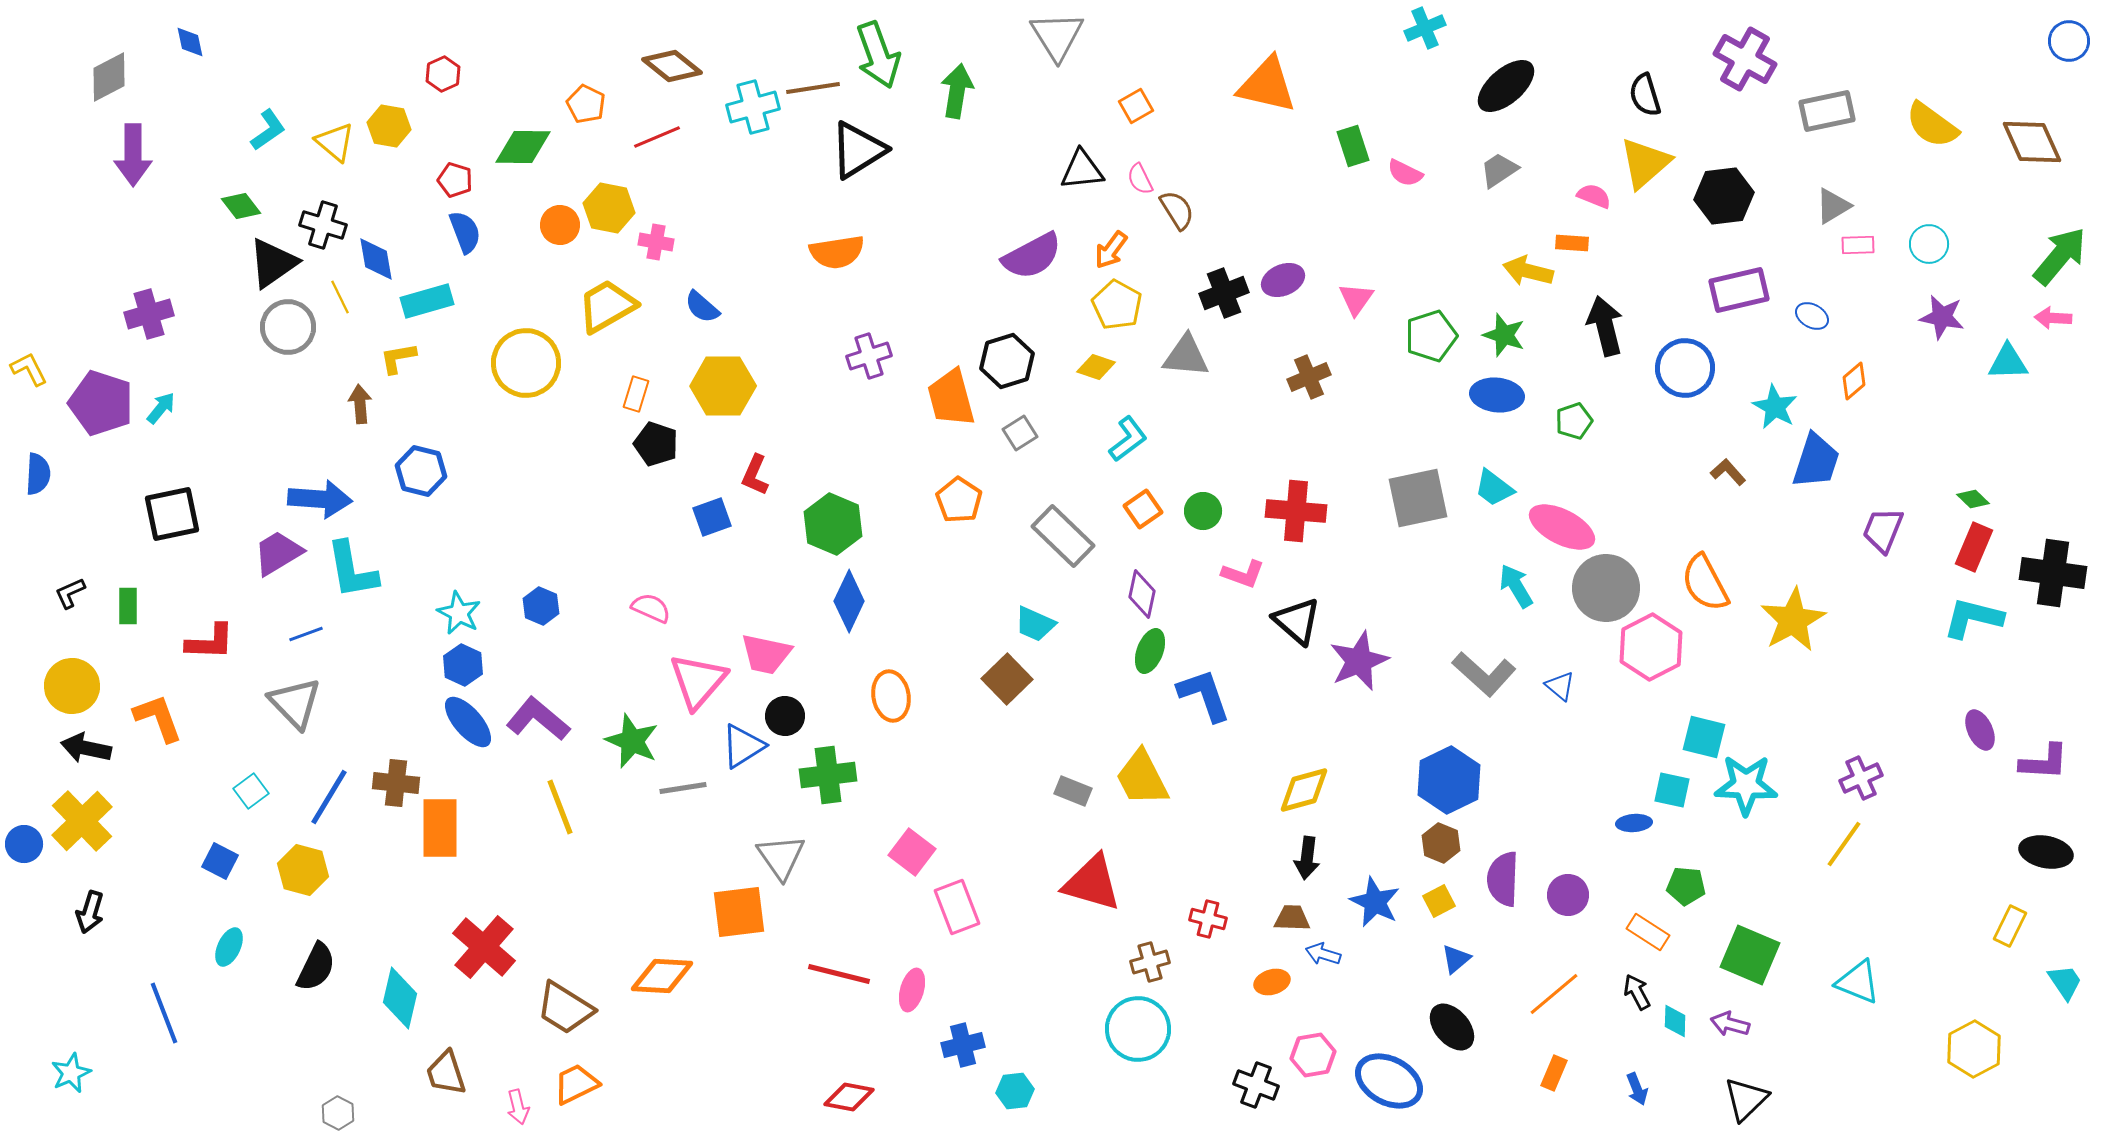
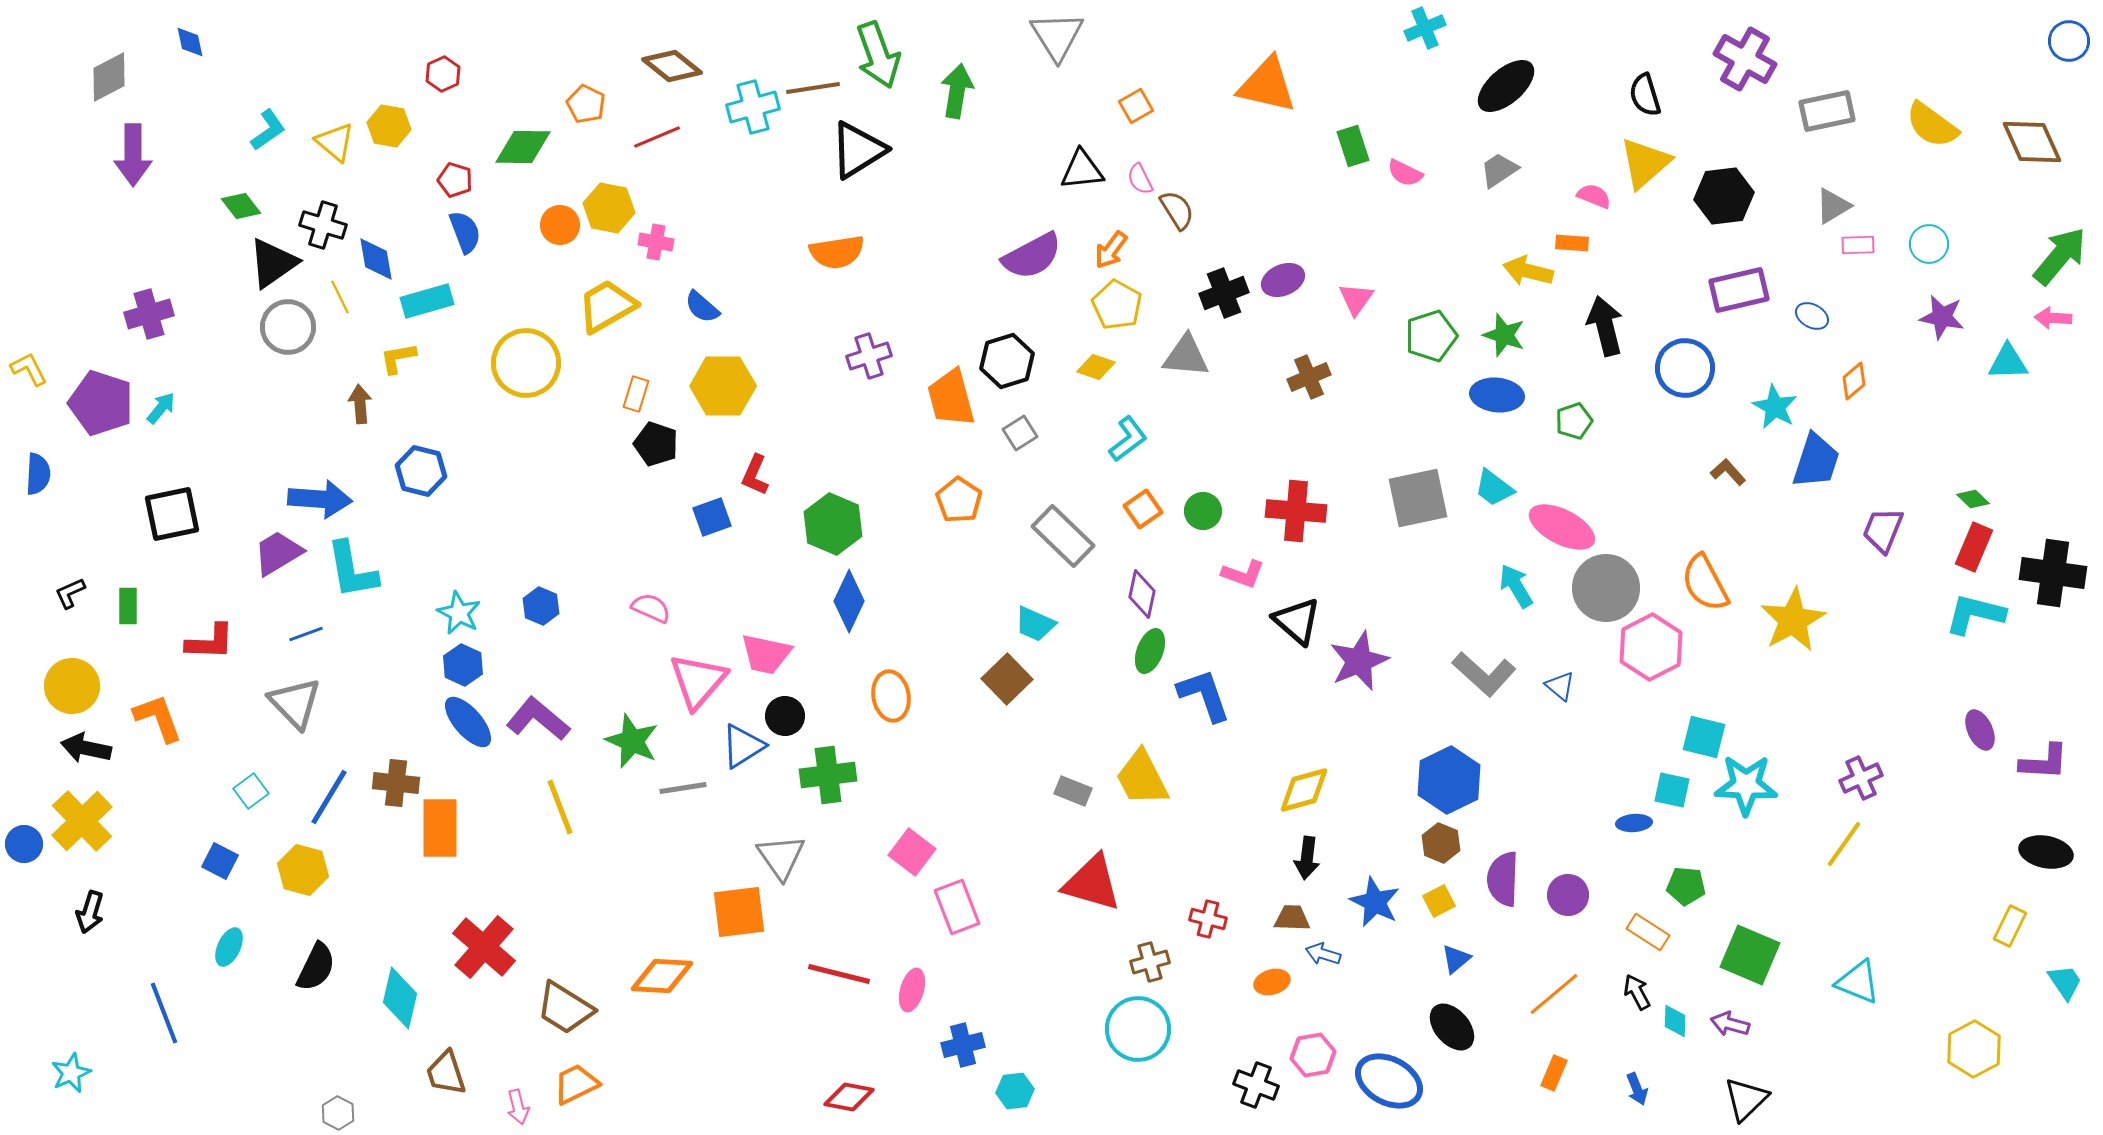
cyan L-shape at (1973, 618): moved 2 px right, 4 px up
